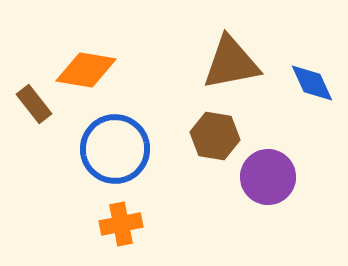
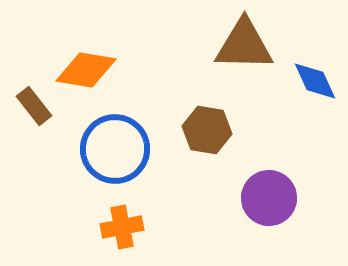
brown triangle: moved 13 px right, 18 px up; rotated 12 degrees clockwise
blue diamond: moved 3 px right, 2 px up
brown rectangle: moved 2 px down
brown hexagon: moved 8 px left, 6 px up
purple circle: moved 1 px right, 21 px down
orange cross: moved 1 px right, 3 px down
